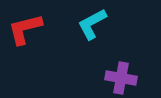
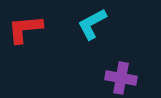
red L-shape: rotated 9 degrees clockwise
